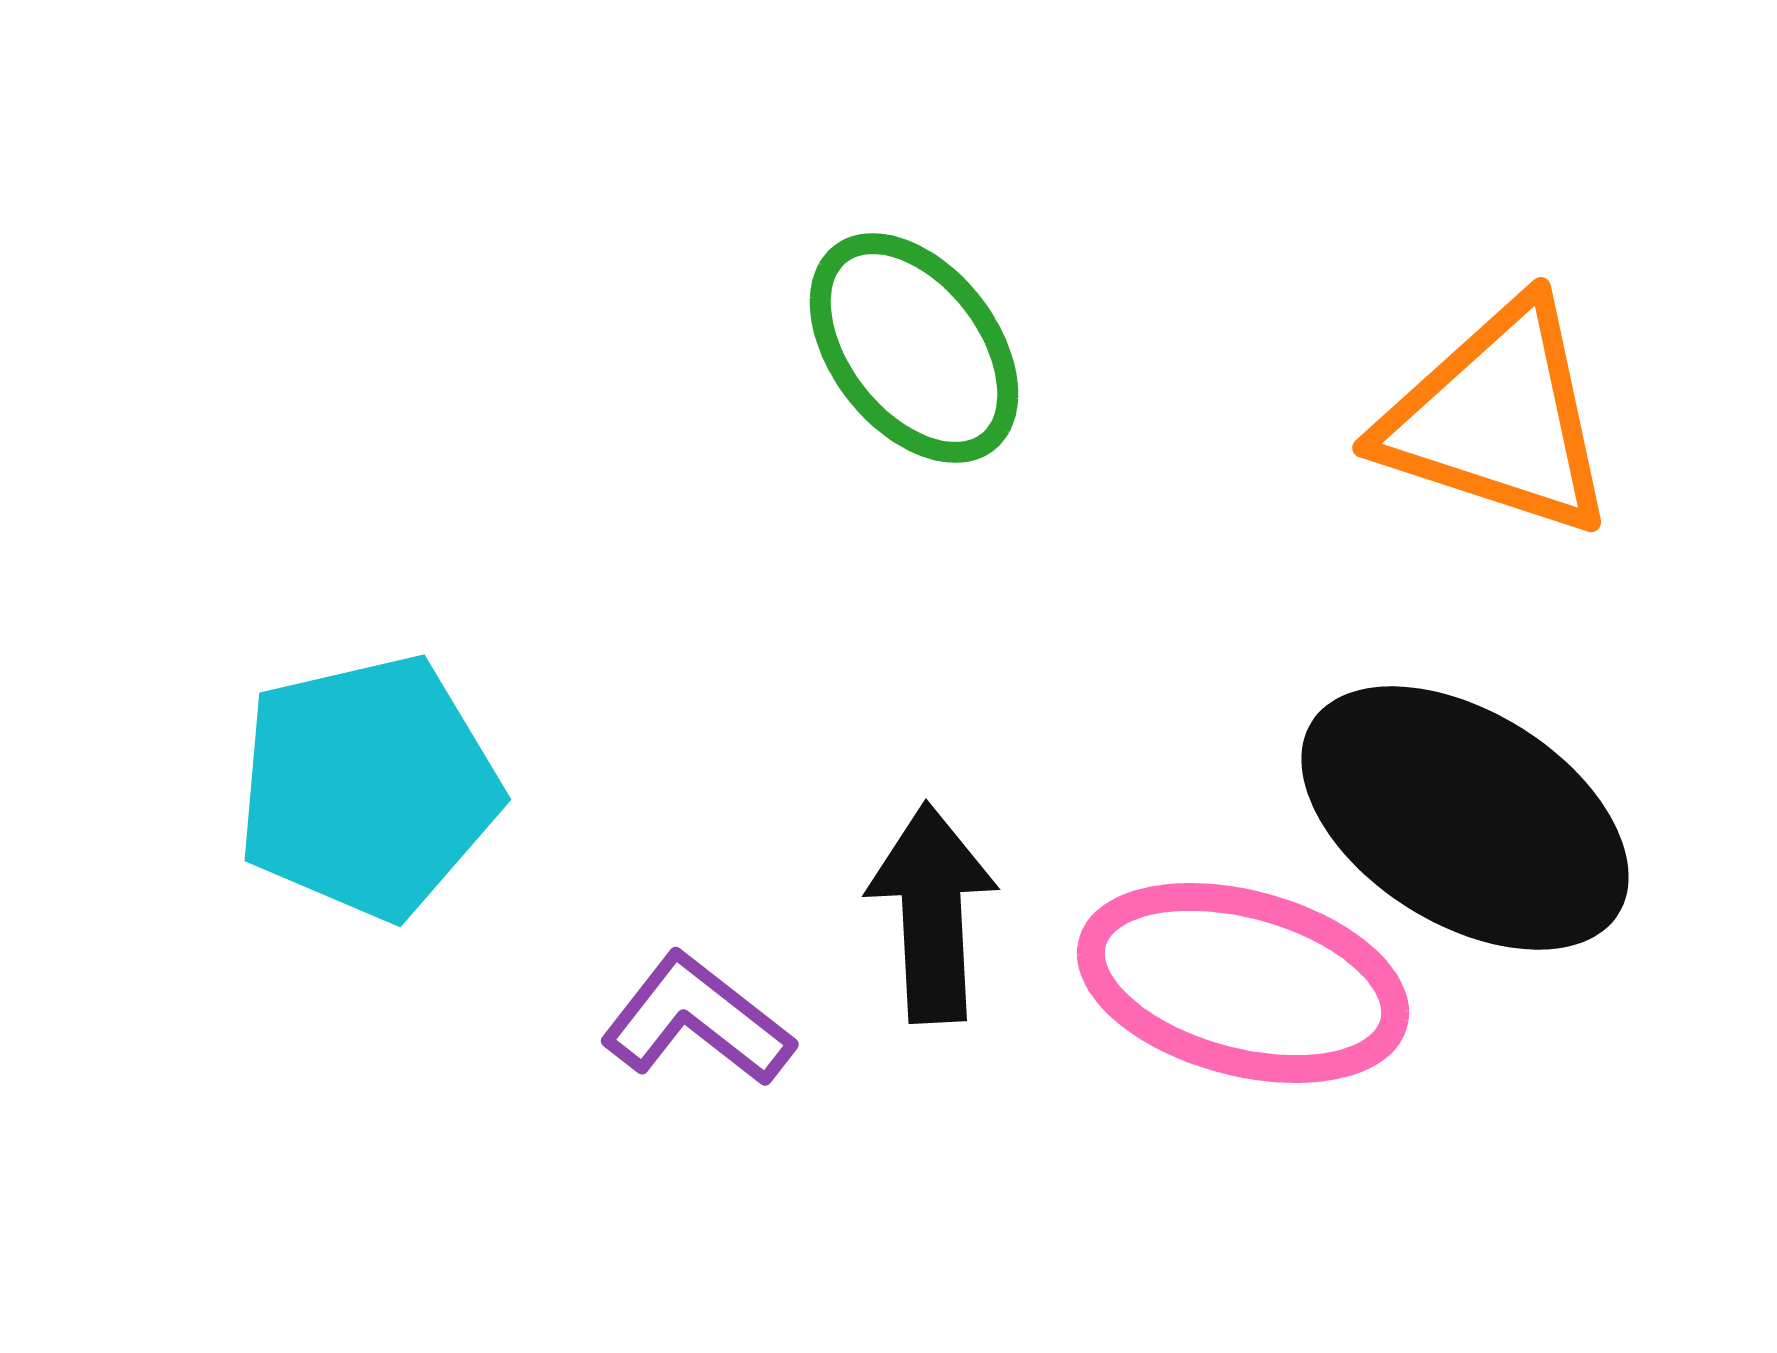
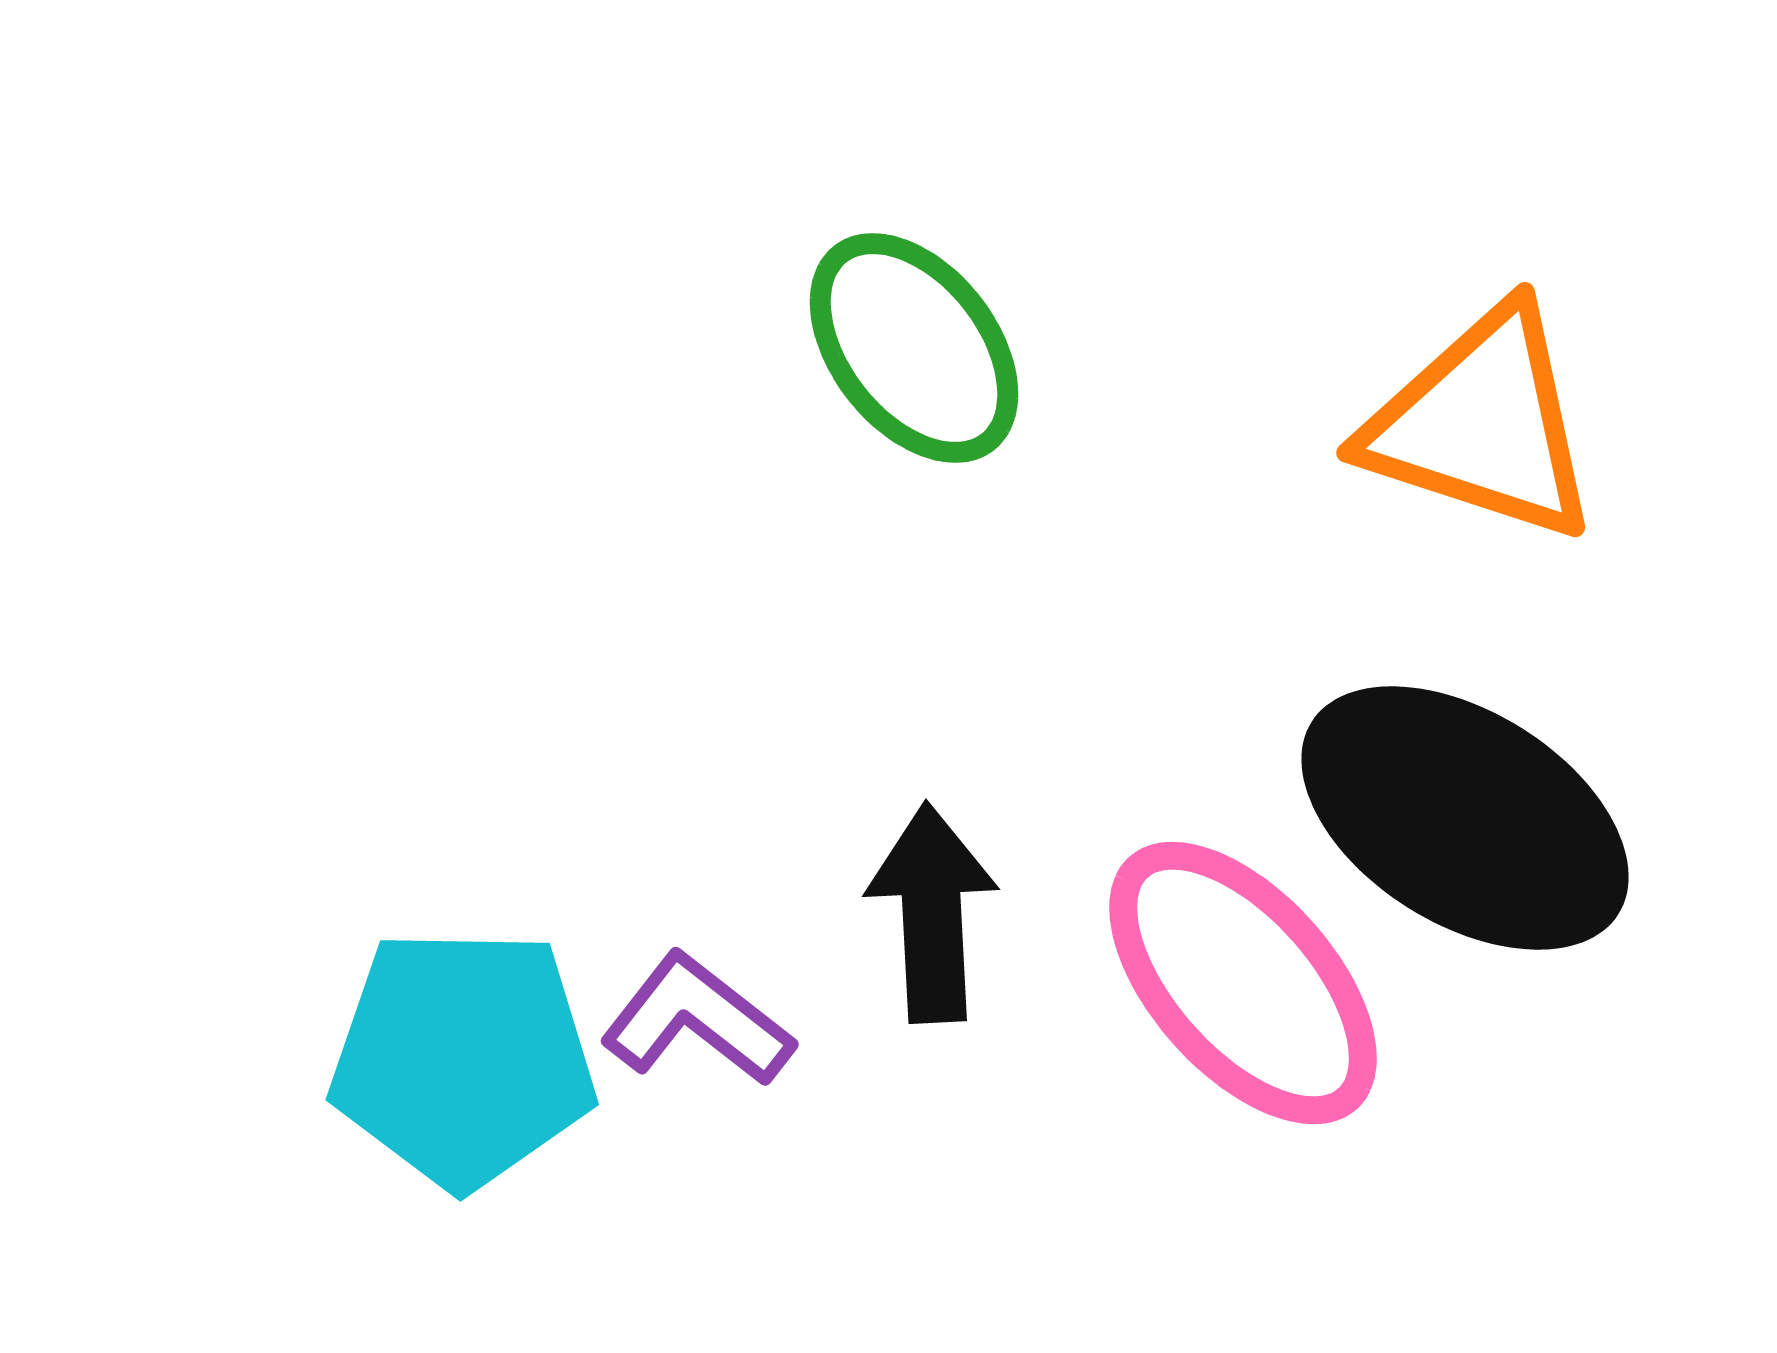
orange triangle: moved 16 px left, 5 px down
cyan pentagon: moved 95 px right, 271 px down; rotated 14 degrees clockwise
pink ellipse: rotated 33 degrees clockwise
